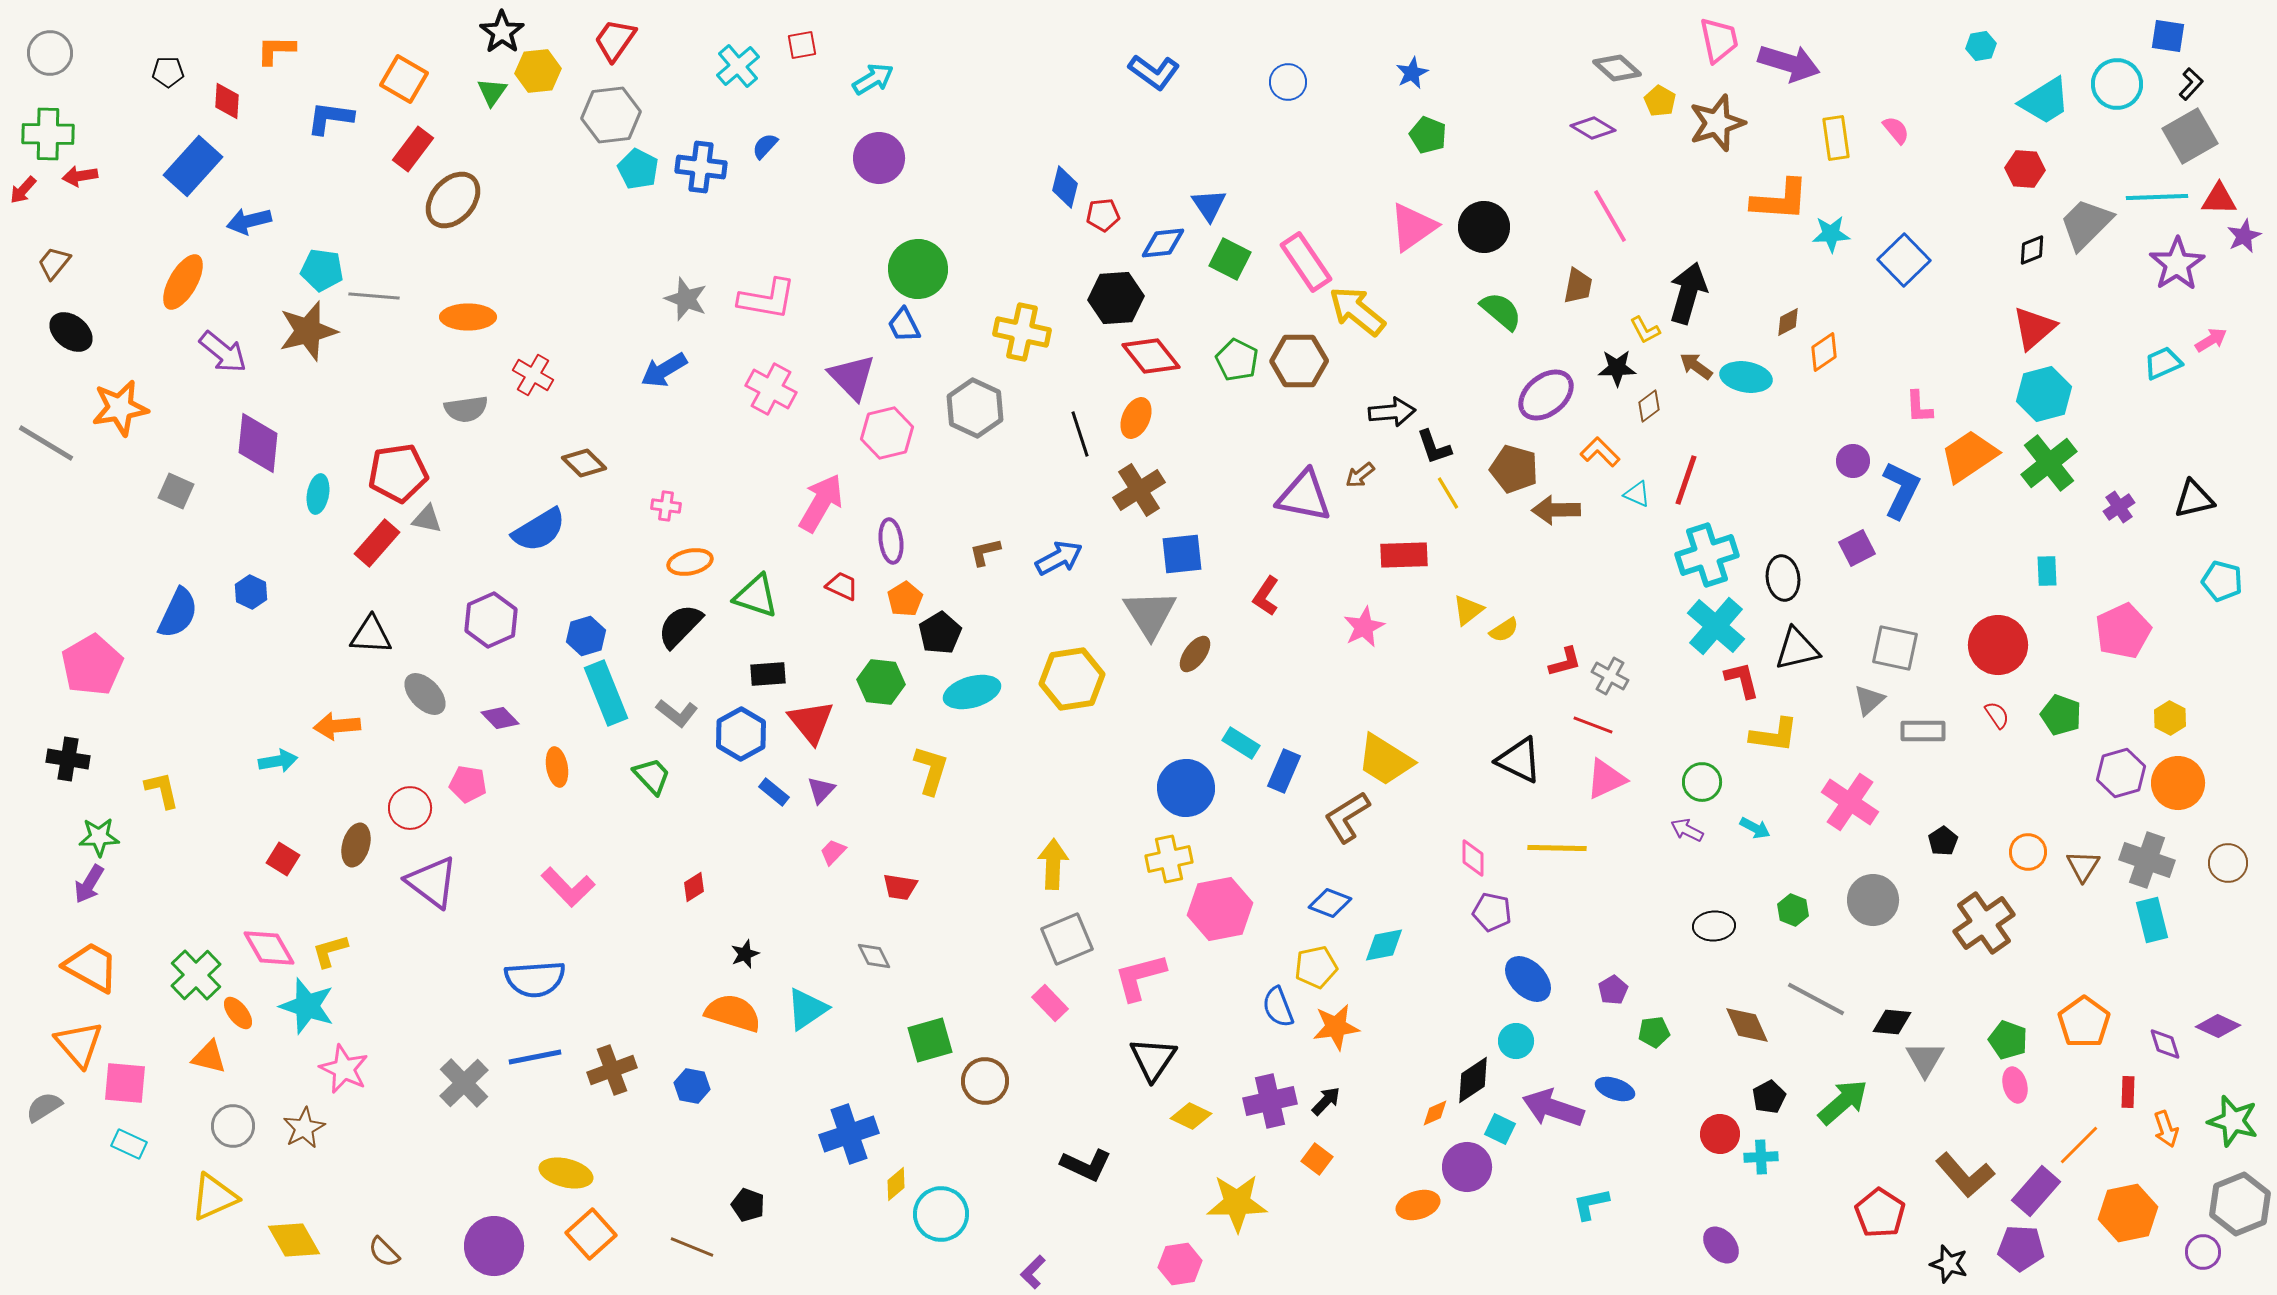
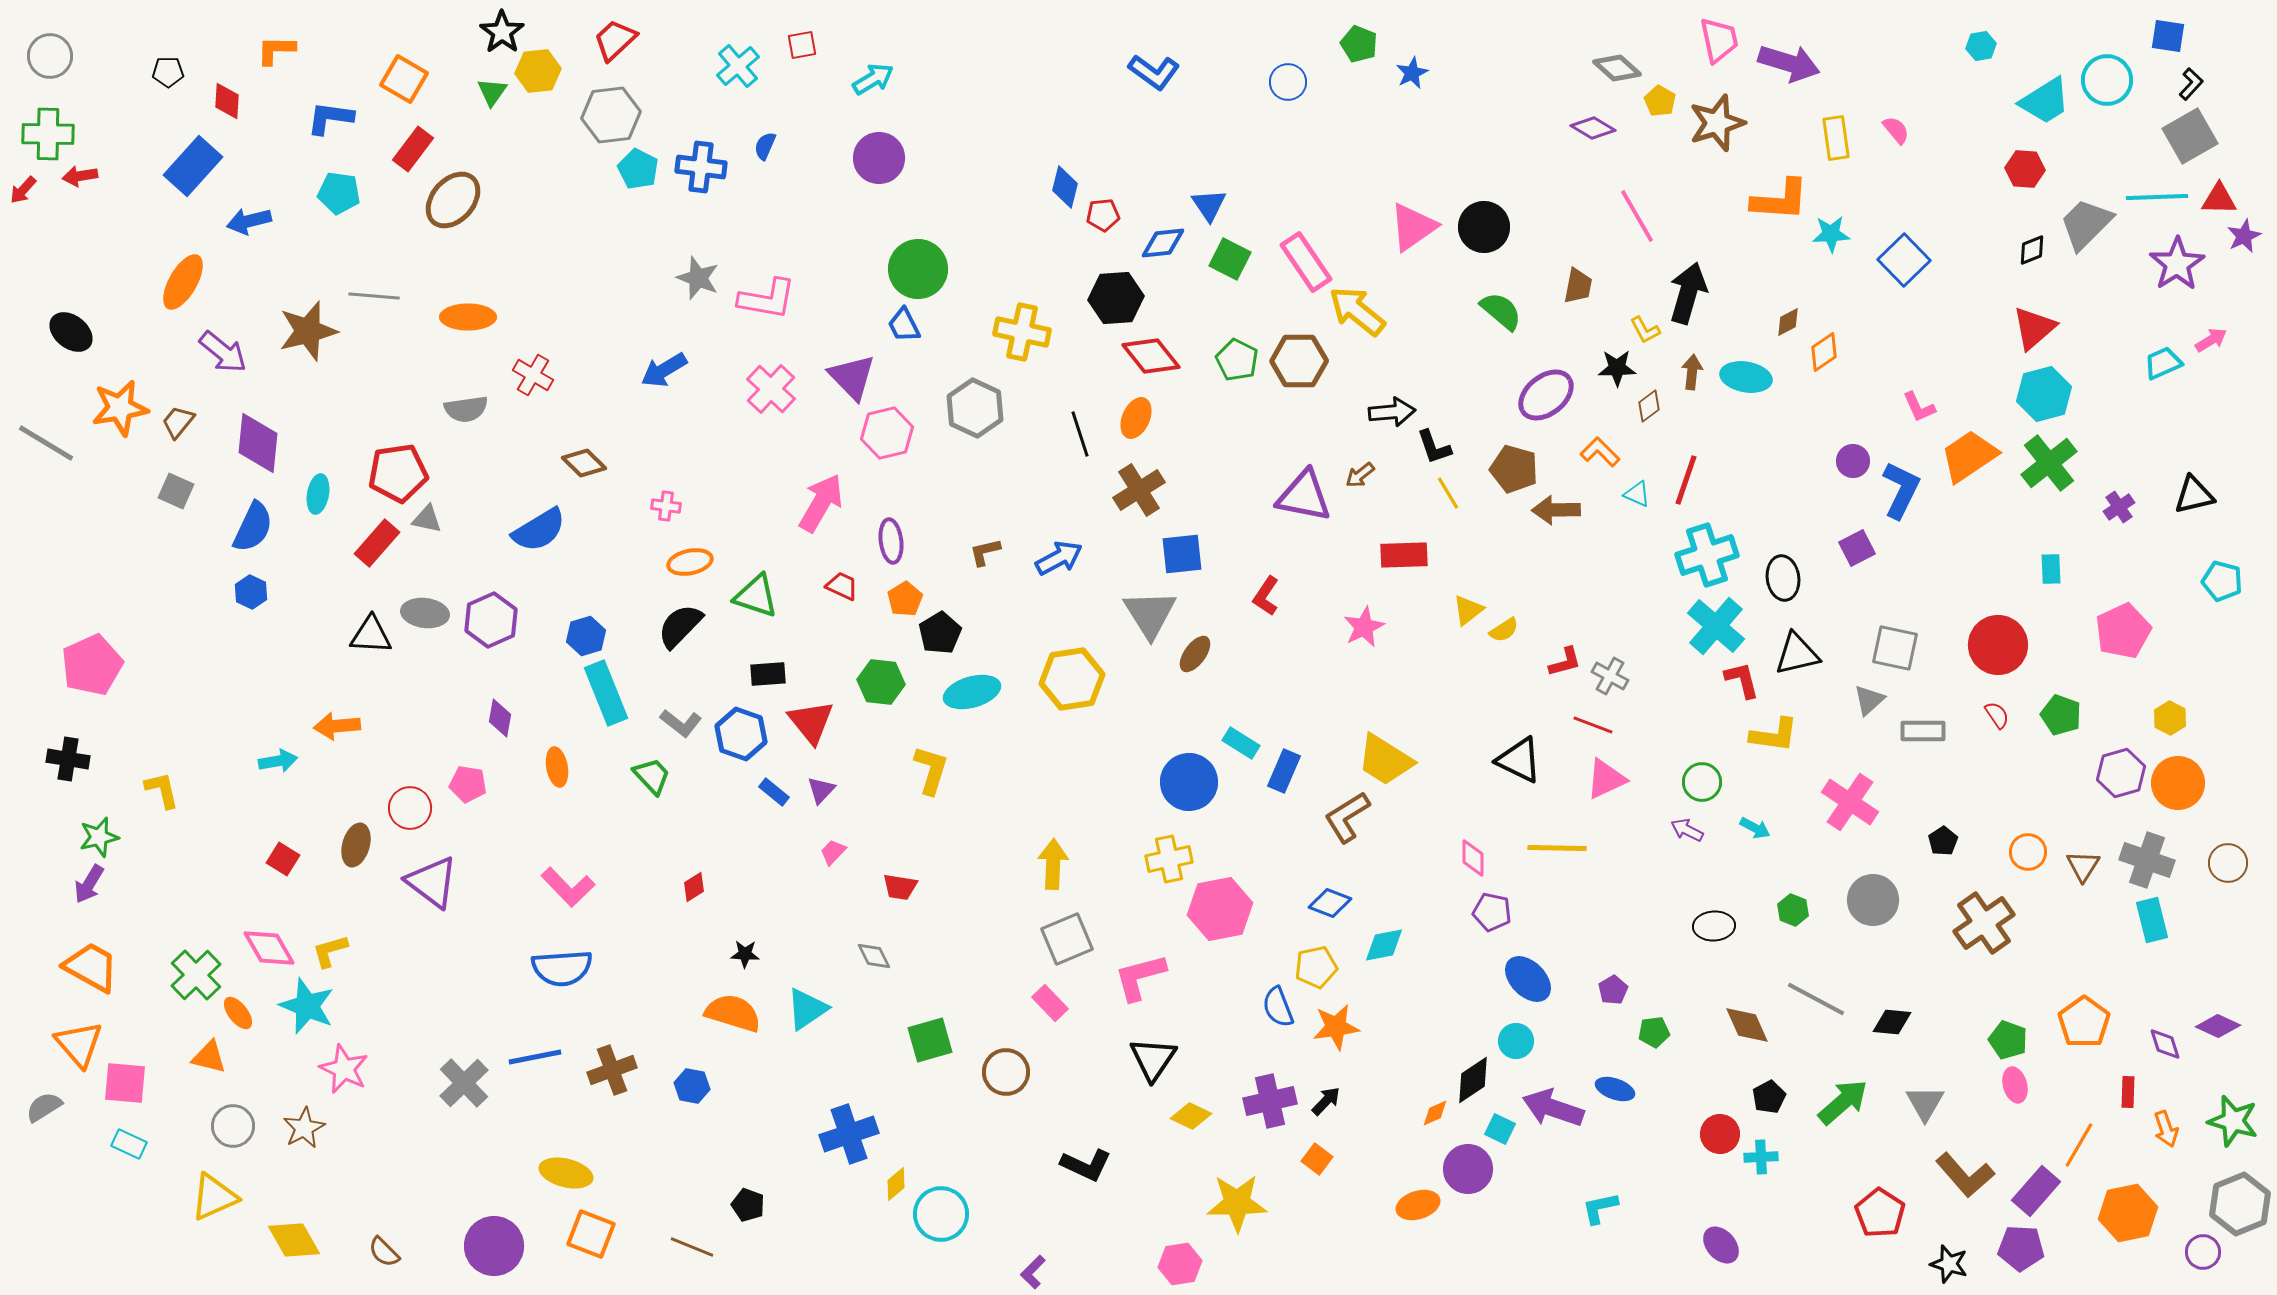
red trapezoid at (615, 40): rotated 12 degrees clockwise
gray circle at (50, 53): moved 3 px down
cyan circle at (2117, 84): moved 10 px left, 4 px up
green pentagon at (1428, 135): moved 69 px left, 91 px up
blue semicircle at (765, 146): rotated 20 degrees counterclockwise
pink line at (1610, 216): moved 27 px right
brown trapezoid at (54, 263): moved 124 px right, 159 px down
cyan pentagon at (322, 270): moved 17 px right, 77 px up
gray star at (686, 299): moved 12 px right, 21 px up
brown arrow at (1696, 366): moved 4 px left, 6 px down; rotated 60 degrees clockwise
pink cross at (771, 389): rotated 15 degrees clockwise
pink L-shape at (1919, 407): rotated 21 degrees counterclockwise
black triangle at (2194, 499): moved 4 px up
cyan rectangle at (2047, 571): moved 4 px right, 2 px up
blue semicircle at (178, 613): moved 75 px right, 86 px up
black triangle at (1797, 649): moved 5 px down
pink pentagon at (92, 665): rotated 6 degrees clockwise
gray ellipse at (425, 694): moved 81 px up; rotated 39 degrees counterclockwise
gray L-shape at (677, 713): moved 4 px right, 10 px down
purple diamond at (500, 718): rotated 54 degrees clockwise
blue hexagon at (741, 734): rotated 12 degrees counterclockwise
blue circle at (1186, 788): moved 3 px right, 6 px up
green star at (99, 837): rotated 12 degrees counterclockwise
black star at (745, 954): rotated 24 degrees clockwise
blue semicircle at (535, 979): moved 27 px right, 11 px up
cyan star at (307, 1006): rotated 4 degrees clockwise
gray triangle at (1925, 1059): moved 44 px down
brown circle at (985, 1081): moved 21 px right, 9 px up
orange line at (2079, 1145): rotated 15 degrees counterclockwise
purple circle at (1467, 1167): moved 1 px right, 2 px down
cyan L-shape at (1591, 1204): moved 9 px right, 4 px down
orange square at (591, 1234): rotated 27 degrees counterclockwise
